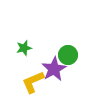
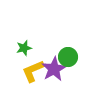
green circle: moved 2 px down
yellow L-shape: moved 11 px up
